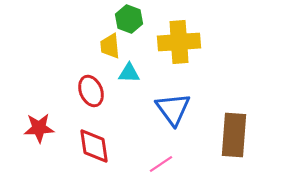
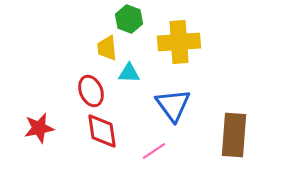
yellow trapezoid: moved 3 px left, 2 px down
blue triangle: moved 4 px up
red star: rotated 8 degrees counterclockwise
red diamond: moved 8 px right, 15 px up
pink line: moved 7 px left, 13 px up
